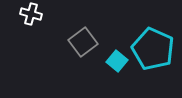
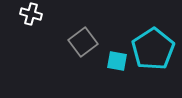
cyan pentagon: rotated 15 degrees clockwise
cyan square: rotated 30 degrees counterclockwise
